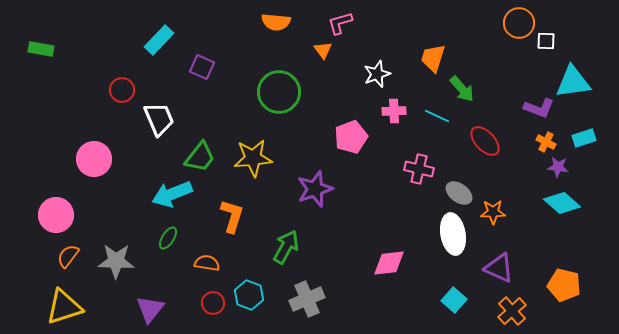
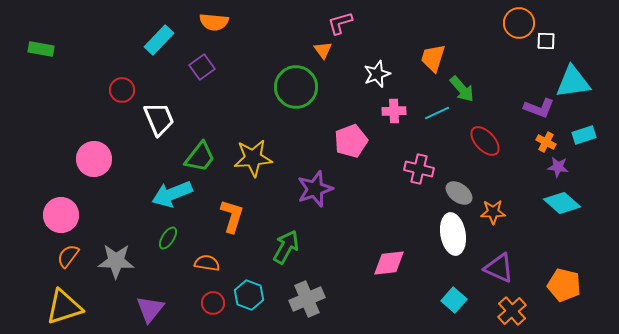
orange semicircle at (276, 22): moved 62 px left
purple square at (202, 67): rotated 30 degrees clockwise
green circle at (279, 92): moved 17 px right, 5 px up
cyan line at (437, 116): moved 3 px up; rotated 50 degrees counterclockwise
pink pentagon at (351, 137): moved 4 px down
cyan rectangle at (584, 138): moved 3 px up
pink circle at (56, 215): moved 5 px right
